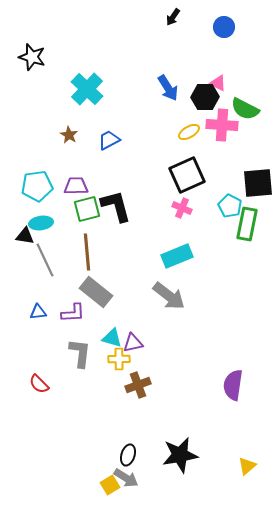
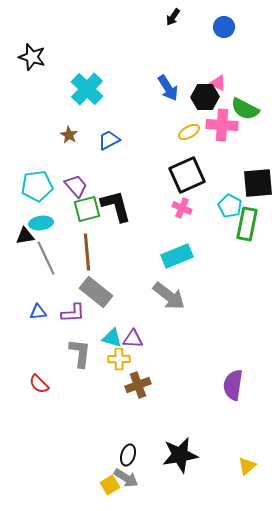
purple trapezoid at (76, 186): rotated 50 degrees clockwise
black triangle at (25, 236): rotated 18 degrees counterclockwise
gray line at (45, 260): moved 1 px right, 2 px up
purple triangle at (133, 343): moved 4 px up; rotated 15 degrees clockwise
